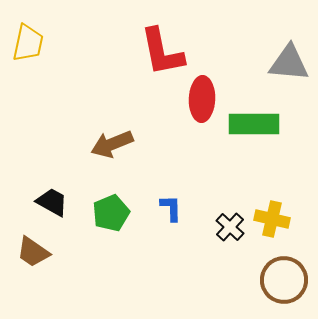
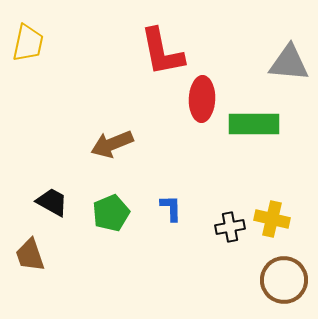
black cross: rotated 36 degrees clockwise
brown trapezoid: moved 3 px left, 3 px down; rotated 36 degrees clockwise
